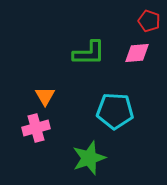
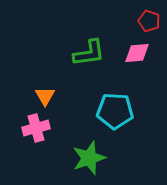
green L-shape: rotated 8 degrees counterclockwise
